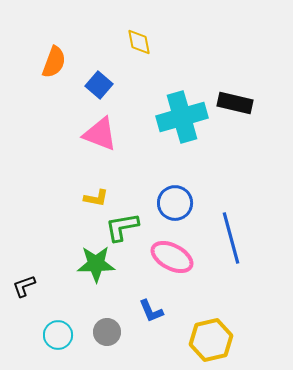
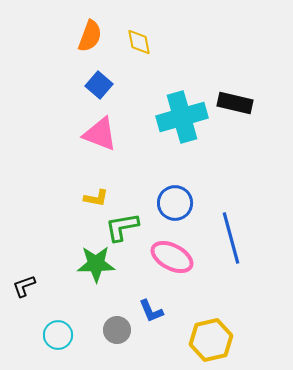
orange semicircle: moved 36 px right, 26 px up
gray circle: moved 10 px right, 2 px up
